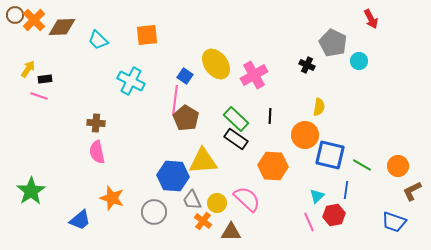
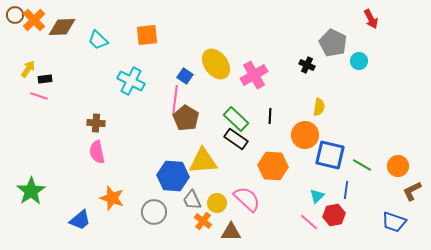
pink line at (309, 222): rotated 24 degrees counterclockwise
